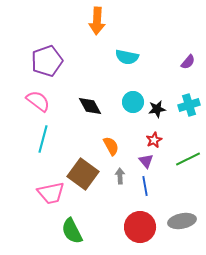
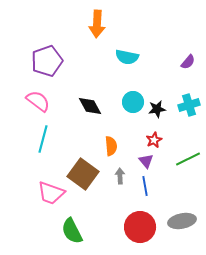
orange arrow: moved 3 px down
orange semicircle: rotated 24 degrees clockwise
pink trapezoid: rotated 32 degrees clockwise
